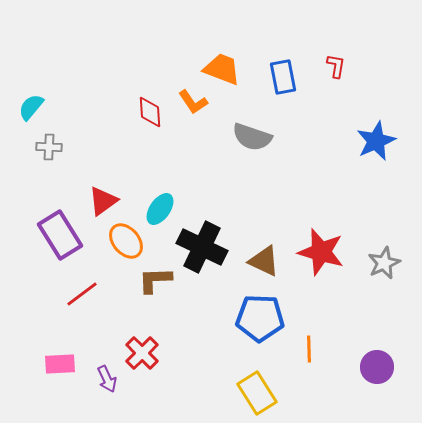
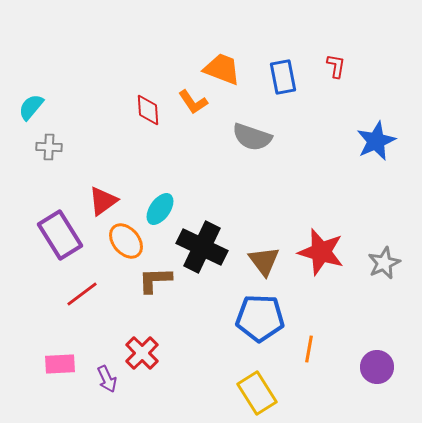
red diamond: moved 2 px left, 2 px up
brown triangle: rotated 28 degrees clockwise
orange line: rotated 12 degrees clockwise
